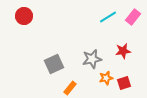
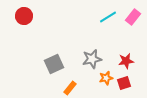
red star: moved 3 px right, 10 px down
